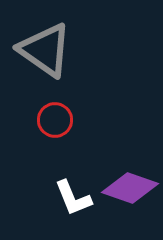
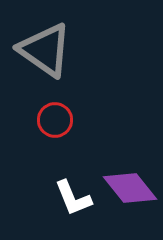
purple diamond: rotated 32 degrees clockwise
